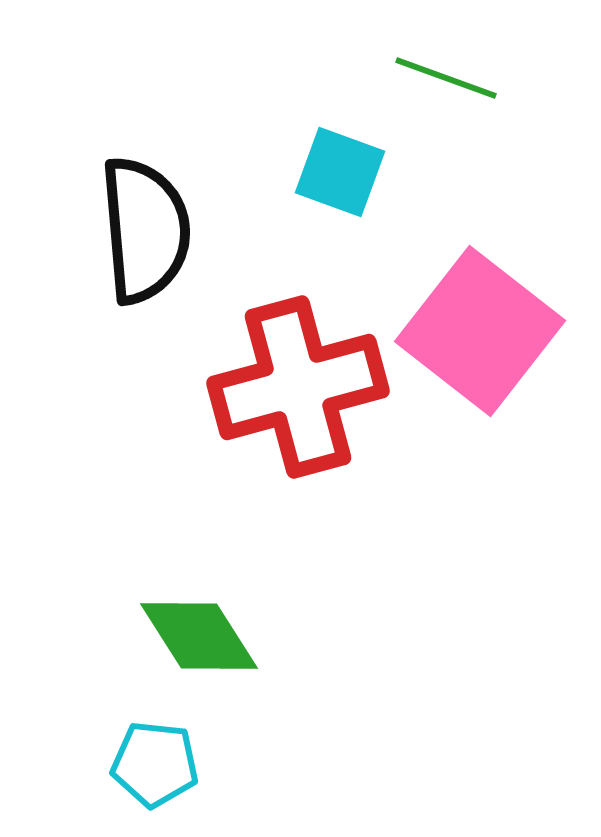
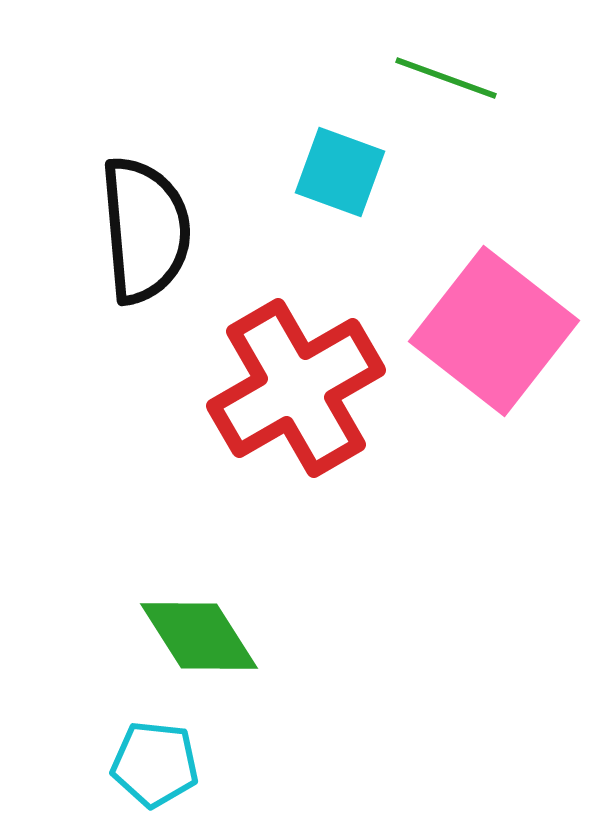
pink square: moved 14 px right
red cross: moved 2 px left, 1 px down; rotated 15 degrees counterclockwise
